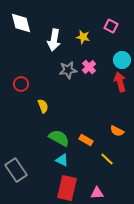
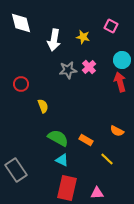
green semicircle: moved 1 px left
